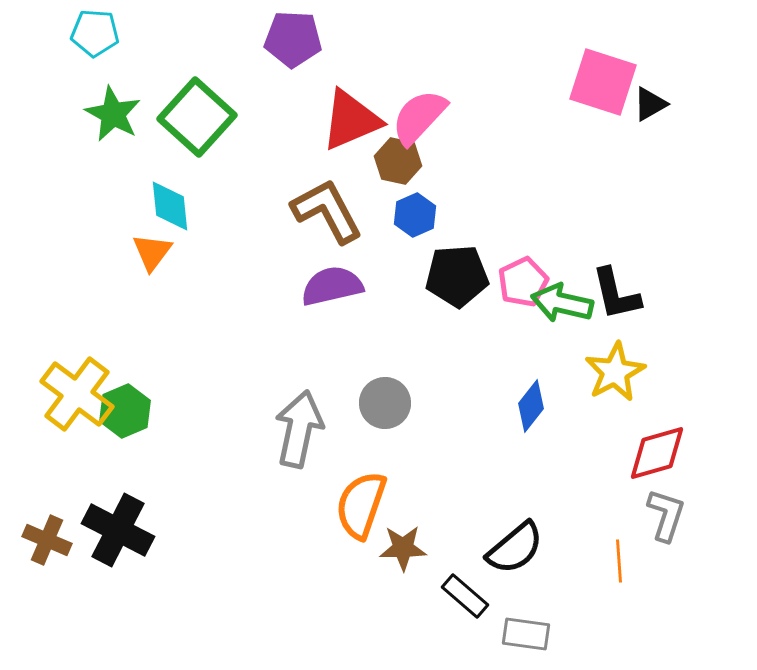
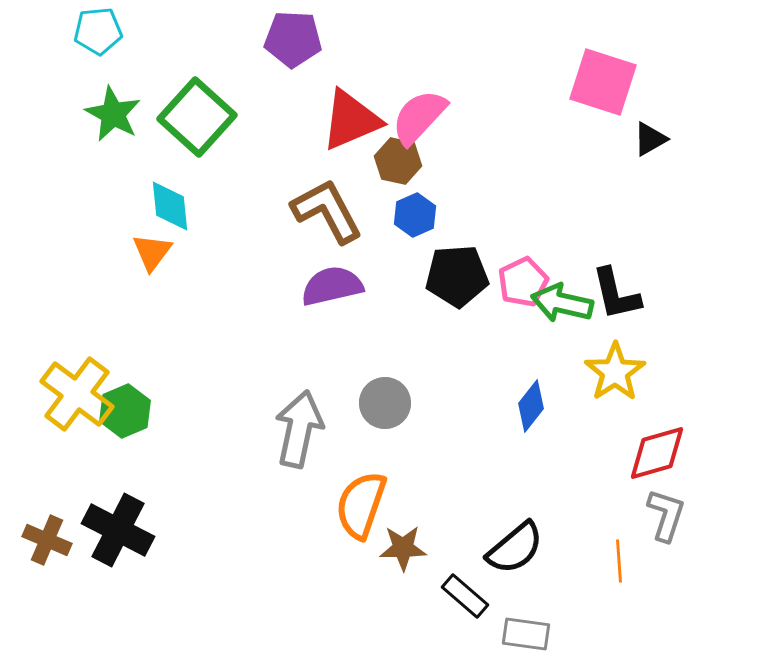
cyan pentagon: moved 3 px right, 2 px up; rotated 9 degrees counterclockwise
black triangle: moved 35 px down
yellow star: rotated 6 degrees counterclockwise
